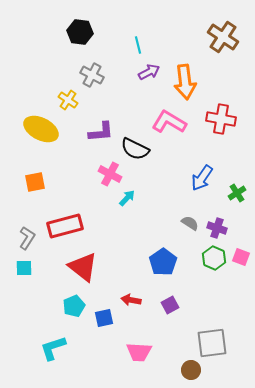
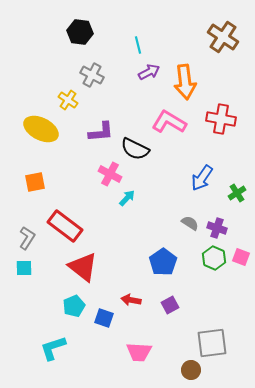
red rectangle: rotated 52 degrees clockwise
blue square: rotated 30 degrees clockwise
